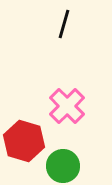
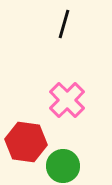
pink cross: moved 6 px up
red hexagon: moved 2 px right, 1 px down; rotated 9 degrees counterclockwise
